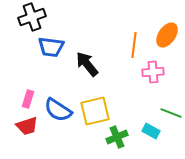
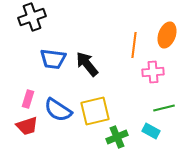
orange ellipse: rotated 15 degrees counterclockwise
blue trapezoid: moved 2 px right, 12 px down
green line: moved 7 px left, 5 px up; rotated 35 degrees counterclockwise
